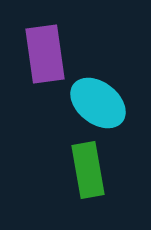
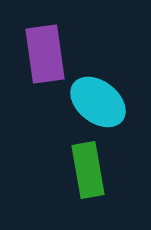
cyan ellipse: moved 1 px up
